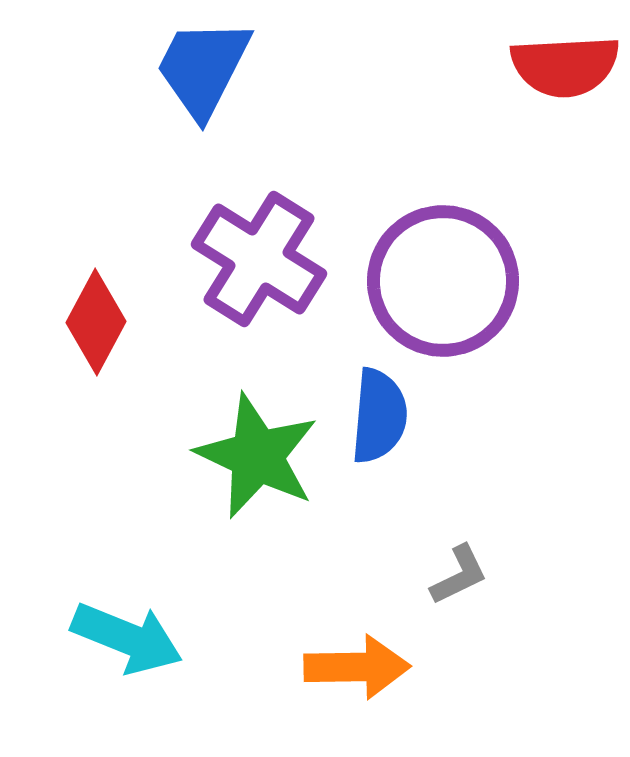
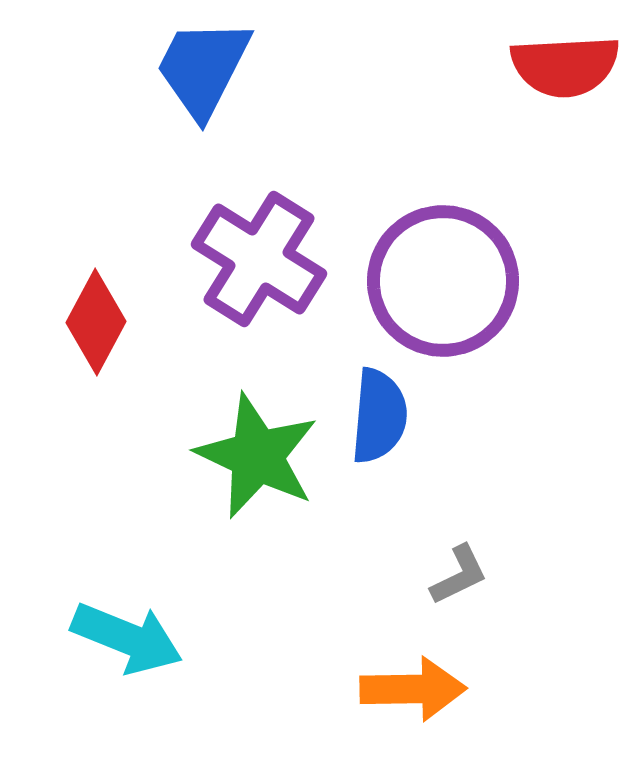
orange arrow: moved 56 px right, 22 px down
